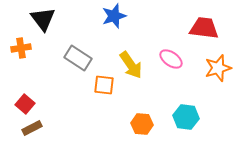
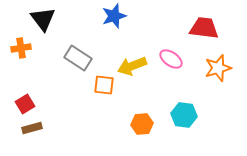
yellow arrow: moved 1 px right, 1 px down; rotated 104 degrees clockwise
red square: rotated 18 degrees clockwise
cyan hexagon: moved 2 px left, 2 px up
orange hexagon: rotated 10 degrees counterclockwise
brown rectangle: rotated 12 degrees clockwise
